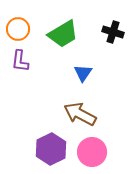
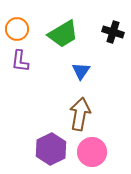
orange circle: moved 1 px left
blue triangle: moved 2 px left, 2 px up
brown arrow: rotated 72 degrees clockwise
